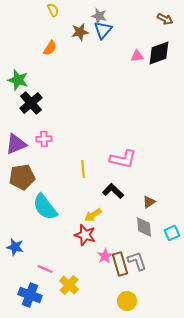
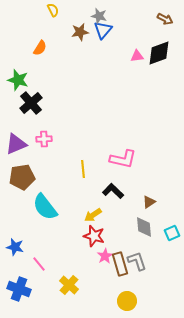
orange semicircle: moved 10 px left
red star: moved 9 px right, 1 px down
pink line: moved 6 px left, 5 px up; rotated 28 degrees clockwise
blue cross: moved 11 px left, 6 px up
